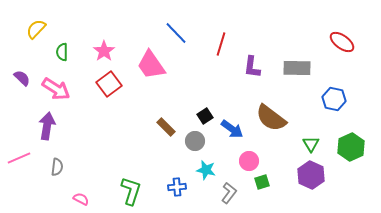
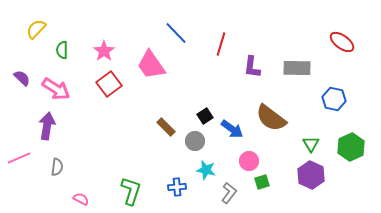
green semicircle: moved 2 px up
